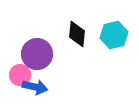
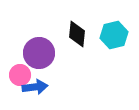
purple circle: moved 2 px right, 1 px up
blue arrow: rotated 20 degrees counterclockwise
